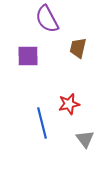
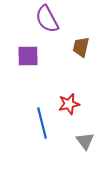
brown trapezoid: moved 3 px right, 1 px up
gray triangle: moved 2 px down
